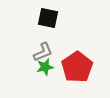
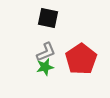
gray L-shape: moved 3 px right
red pentagon: moved 4 px right, 8 px up
